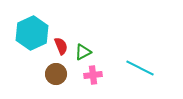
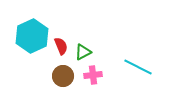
cyan hexagon: moved 3 px down
cyan line: moved 2 px left, 1 px up
brown circle: moved 7 px right, 2 px down
